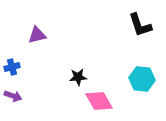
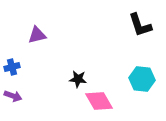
black star: moved 2 px down; rotated 12 degrees clockwise
